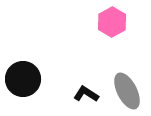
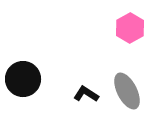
pink hexagon: moved 18 px right, 6 px down
